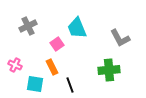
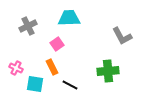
cyan trapezoid: moved 8 px left, 10 px up; rotated 110 degrees clockwise
gray L-shape: moved 2 px right, 2 px up
pink cross: moved 1 px right, 3 px down
green cross: moved 1 px left, 1 px down
black line: rotated 42 degrees counterclockwise
